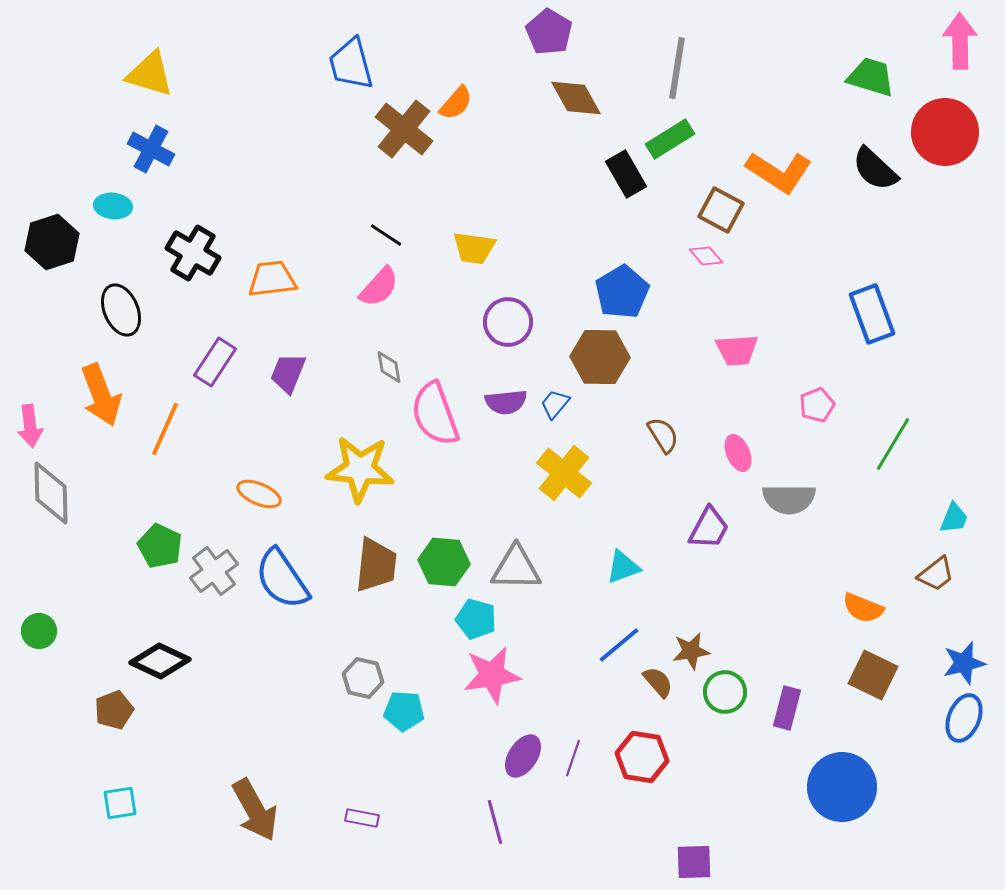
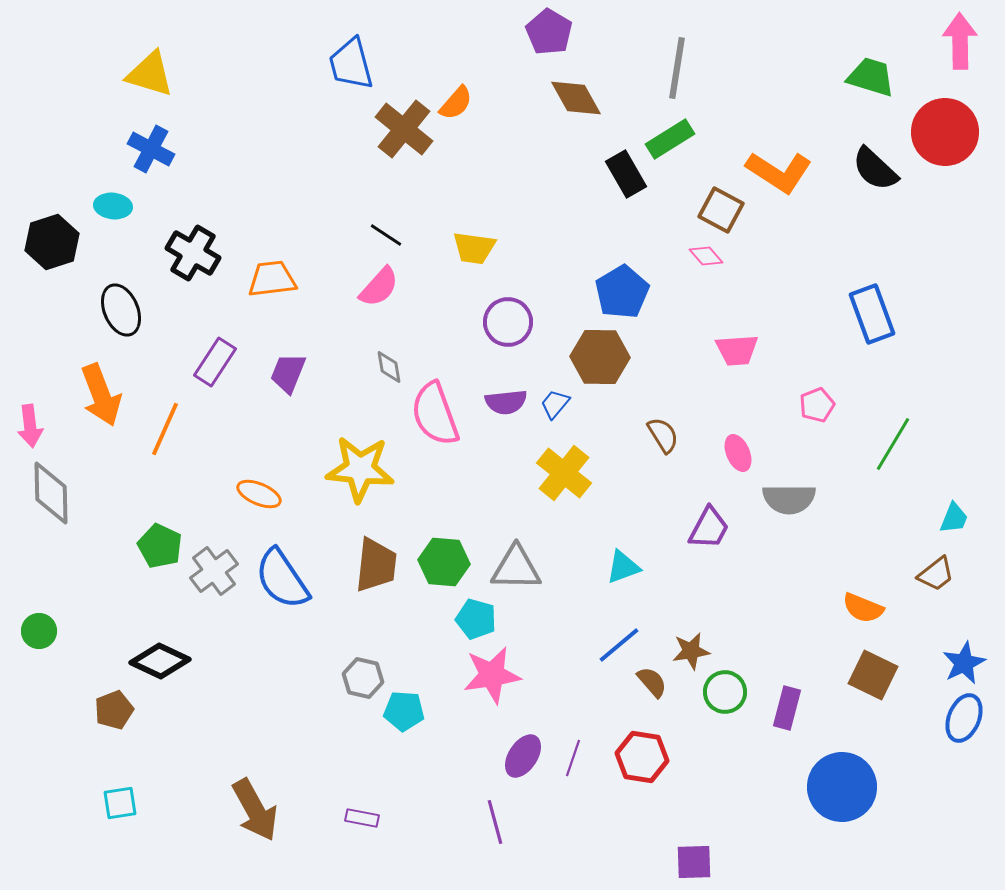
blue star at (964, 663): rotated 12 degrees counterclockwise
brown semicircle at (658, 682): moved 6 px left
